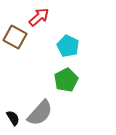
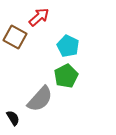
green pentagon: moved 4 px up
gray semicircle: moved 14 px up
